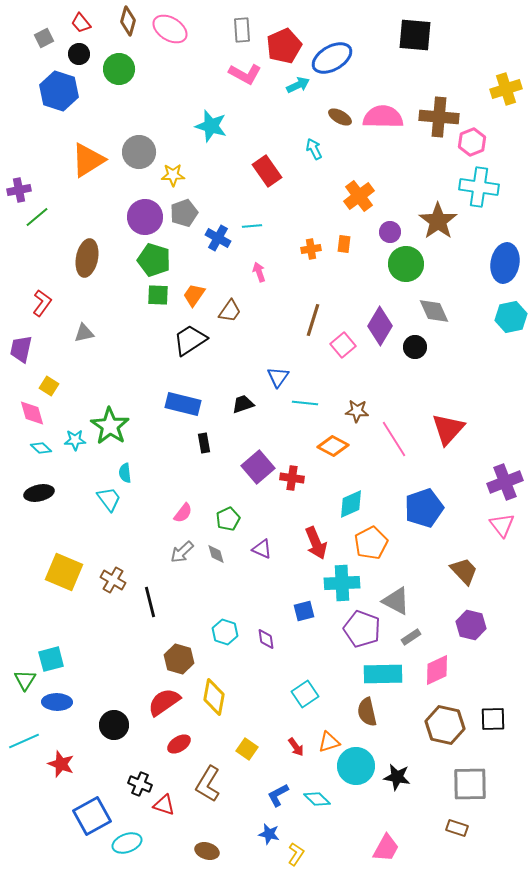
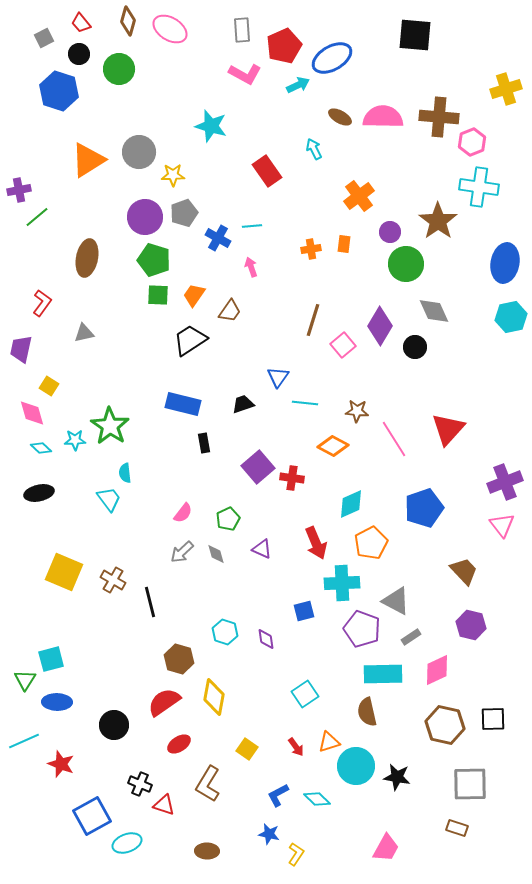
pink arrow at (259, 272): moved 8 px left, 5 px up
brown ellipse at (207, 851): rotated 15 degrees counterclockwise
